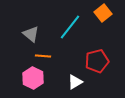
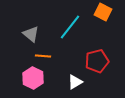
orange square: moved 1 px up; rotated 24 degrees counterclockwise
